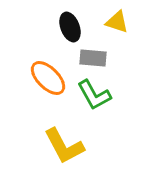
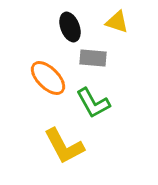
green L-shape: moved 1 px left, 8 px down
